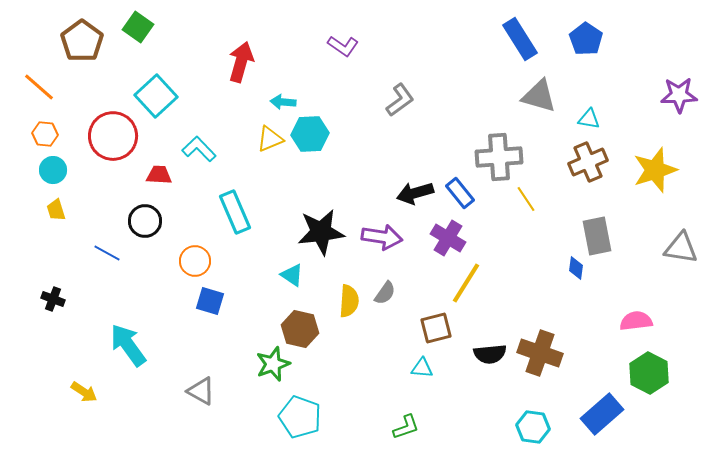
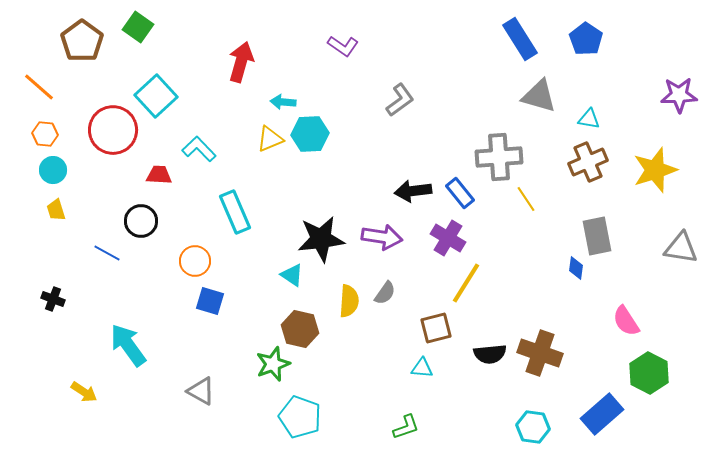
red circle at (113, 136): moved 6 px up
black arrow at (415, 193): moved 2 px left, 2 px up; rotated 9 degrees clockwise
black circle at (145, 221): moved 4 px left
black star at (321, 232): moved 7 px down
pink semicircle at (636, 321): moved 10 px left; rotated 116 degrees counterclockwise
